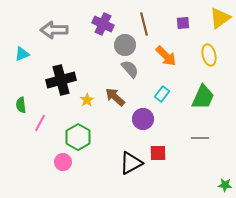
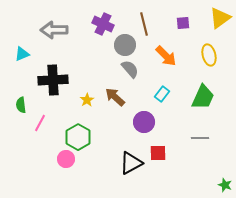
black cross: moved 8 px left; rotated 12 degrees clockwise
purple circle: moved 1 px right, 3 px down
pink circle: moved 3 px right, 3 px up
green star: rotated 16 degrees clockwise
